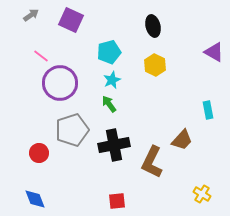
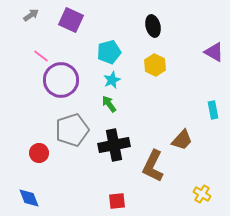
purple circle: moved 1 px right, 3 px up
cyan rectangle: moved 5 px right
brown L-shape: moved 1 px right, 4 px down
blue diamond: moved 6 px left, 1 px up
